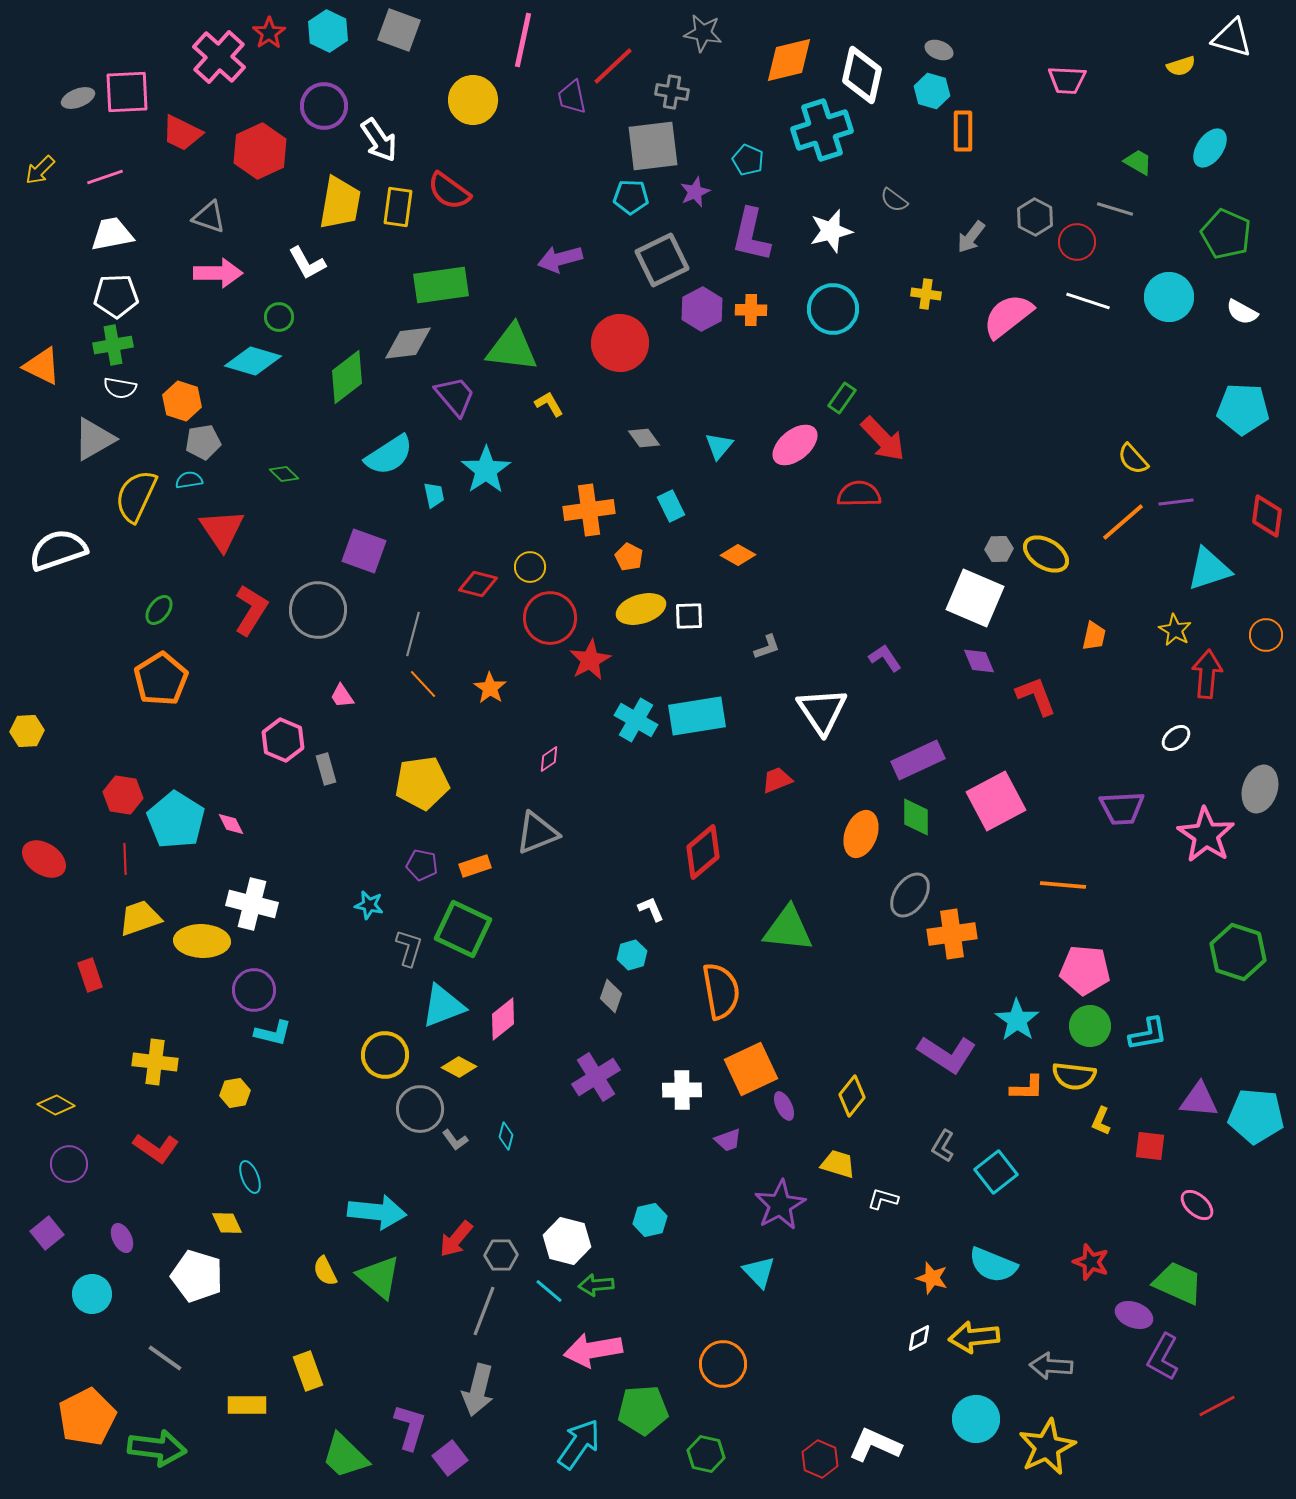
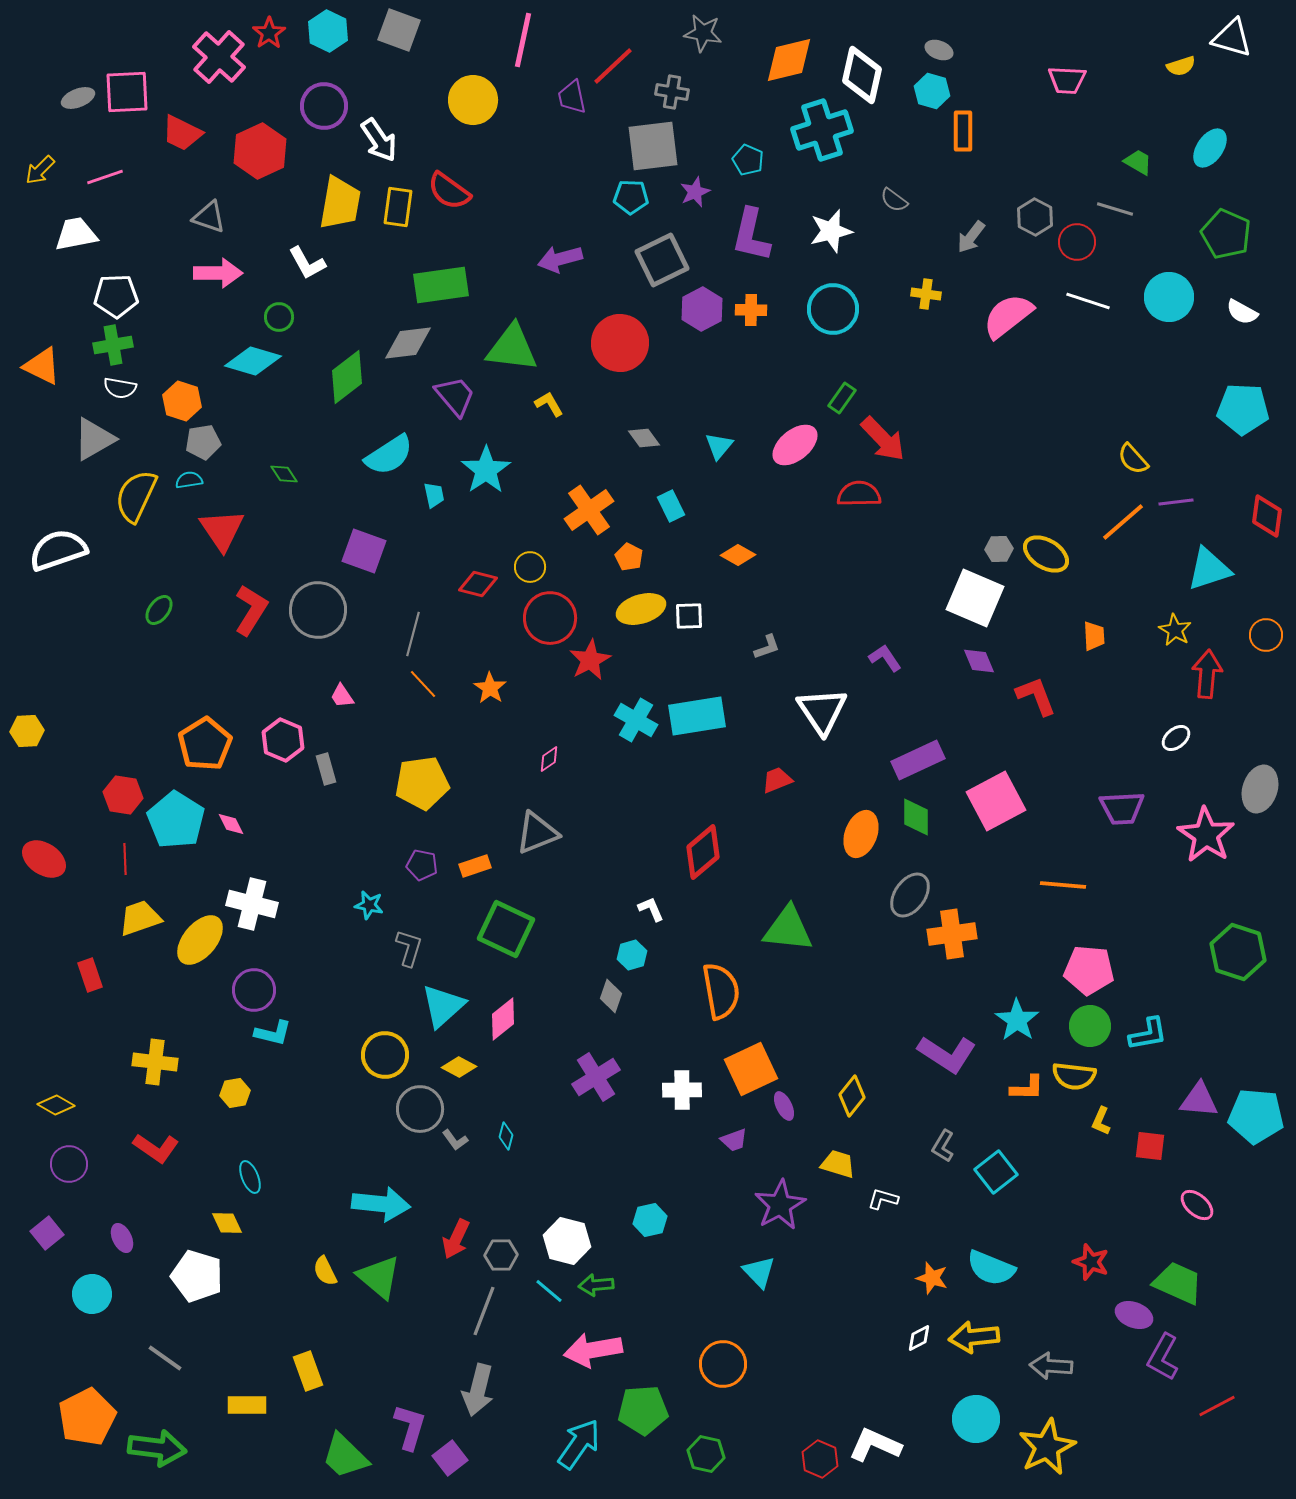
white trapezoid at (112, 234): moved 36 px left
green diamond at (284, 474): rotated 12 degrees clockwise
orange cross at (589, 510): rotated 27 degrees counterclockwise
orange trapezoid at (1094, 636): rotated 16 degrees counterclockwise
orange pentagon at (161, 679): moved 44 px right, 65 px down
green square at (463, 929): moved 43 px right
yellow ellipse at (202, 941): moved 2 px left, 1 px up; rotated 52 degrees counterclockwise
pink pentagon at (1085, 970): moved 4 px right
cyan triangle at (443, 1006): rotated 21 degrees counterclockwise
purple trapezoid at (728, 1140): moved 6 px right
cyan arrow at (377, 1212): moved 4 px right, 8 px up
red arrow at (456, 1239): rotated 15 degrees counterclockwise
cyan semicircle at (993, 1265): moved 2 px left, 3 px down
